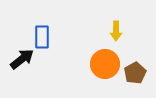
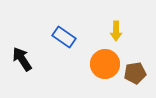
blue rectangle: moved 22 px right; rotated 55 degrees counterclockwise
black arrow: rotated 85 degrees counterclockwise
brown pentagon: rotated 20 degrees clockwise
